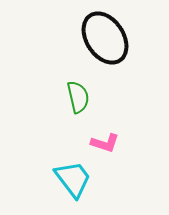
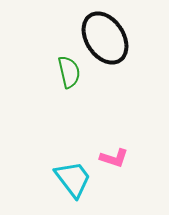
green semicircle: moved 9 px left, 25 px up
pink L-shape: moved 9 px right, 15 px down
